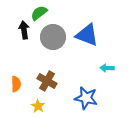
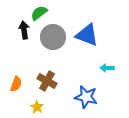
orange semicircle: rotated 21 degrees clockwise
blue star: moved 1 px up
yellow star: moved 1 px left, 1 px down
